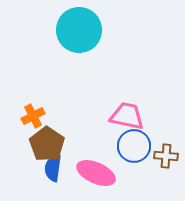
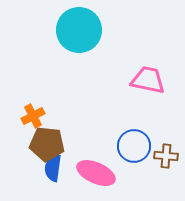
pink trapezoid: moved 21 px right, 36 px up
brown pentagon: rotated 28 degrees counterclockwise
